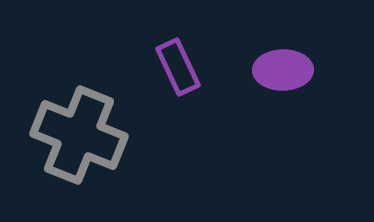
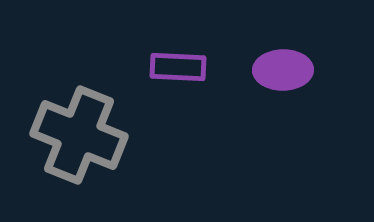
purple rectangle: rotated 62 degrees counterclockwise
